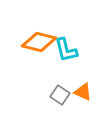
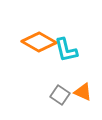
orange diamond: rotated 16 degrees clockwise
